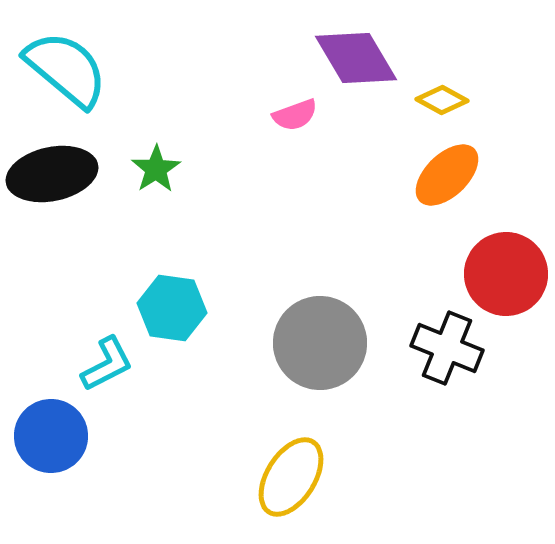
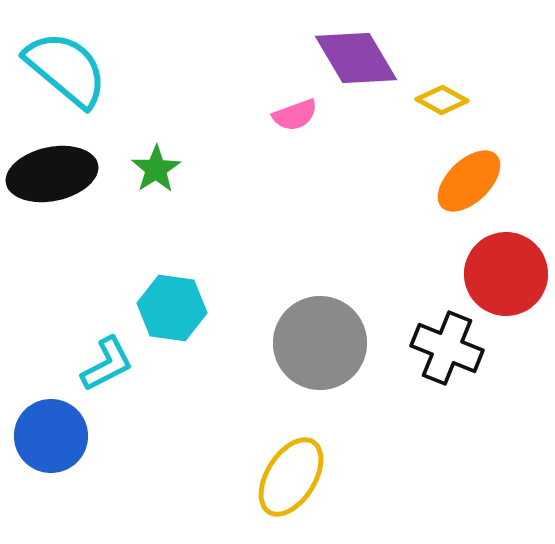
orange ellipse: moved 22 px right, 6 px down
